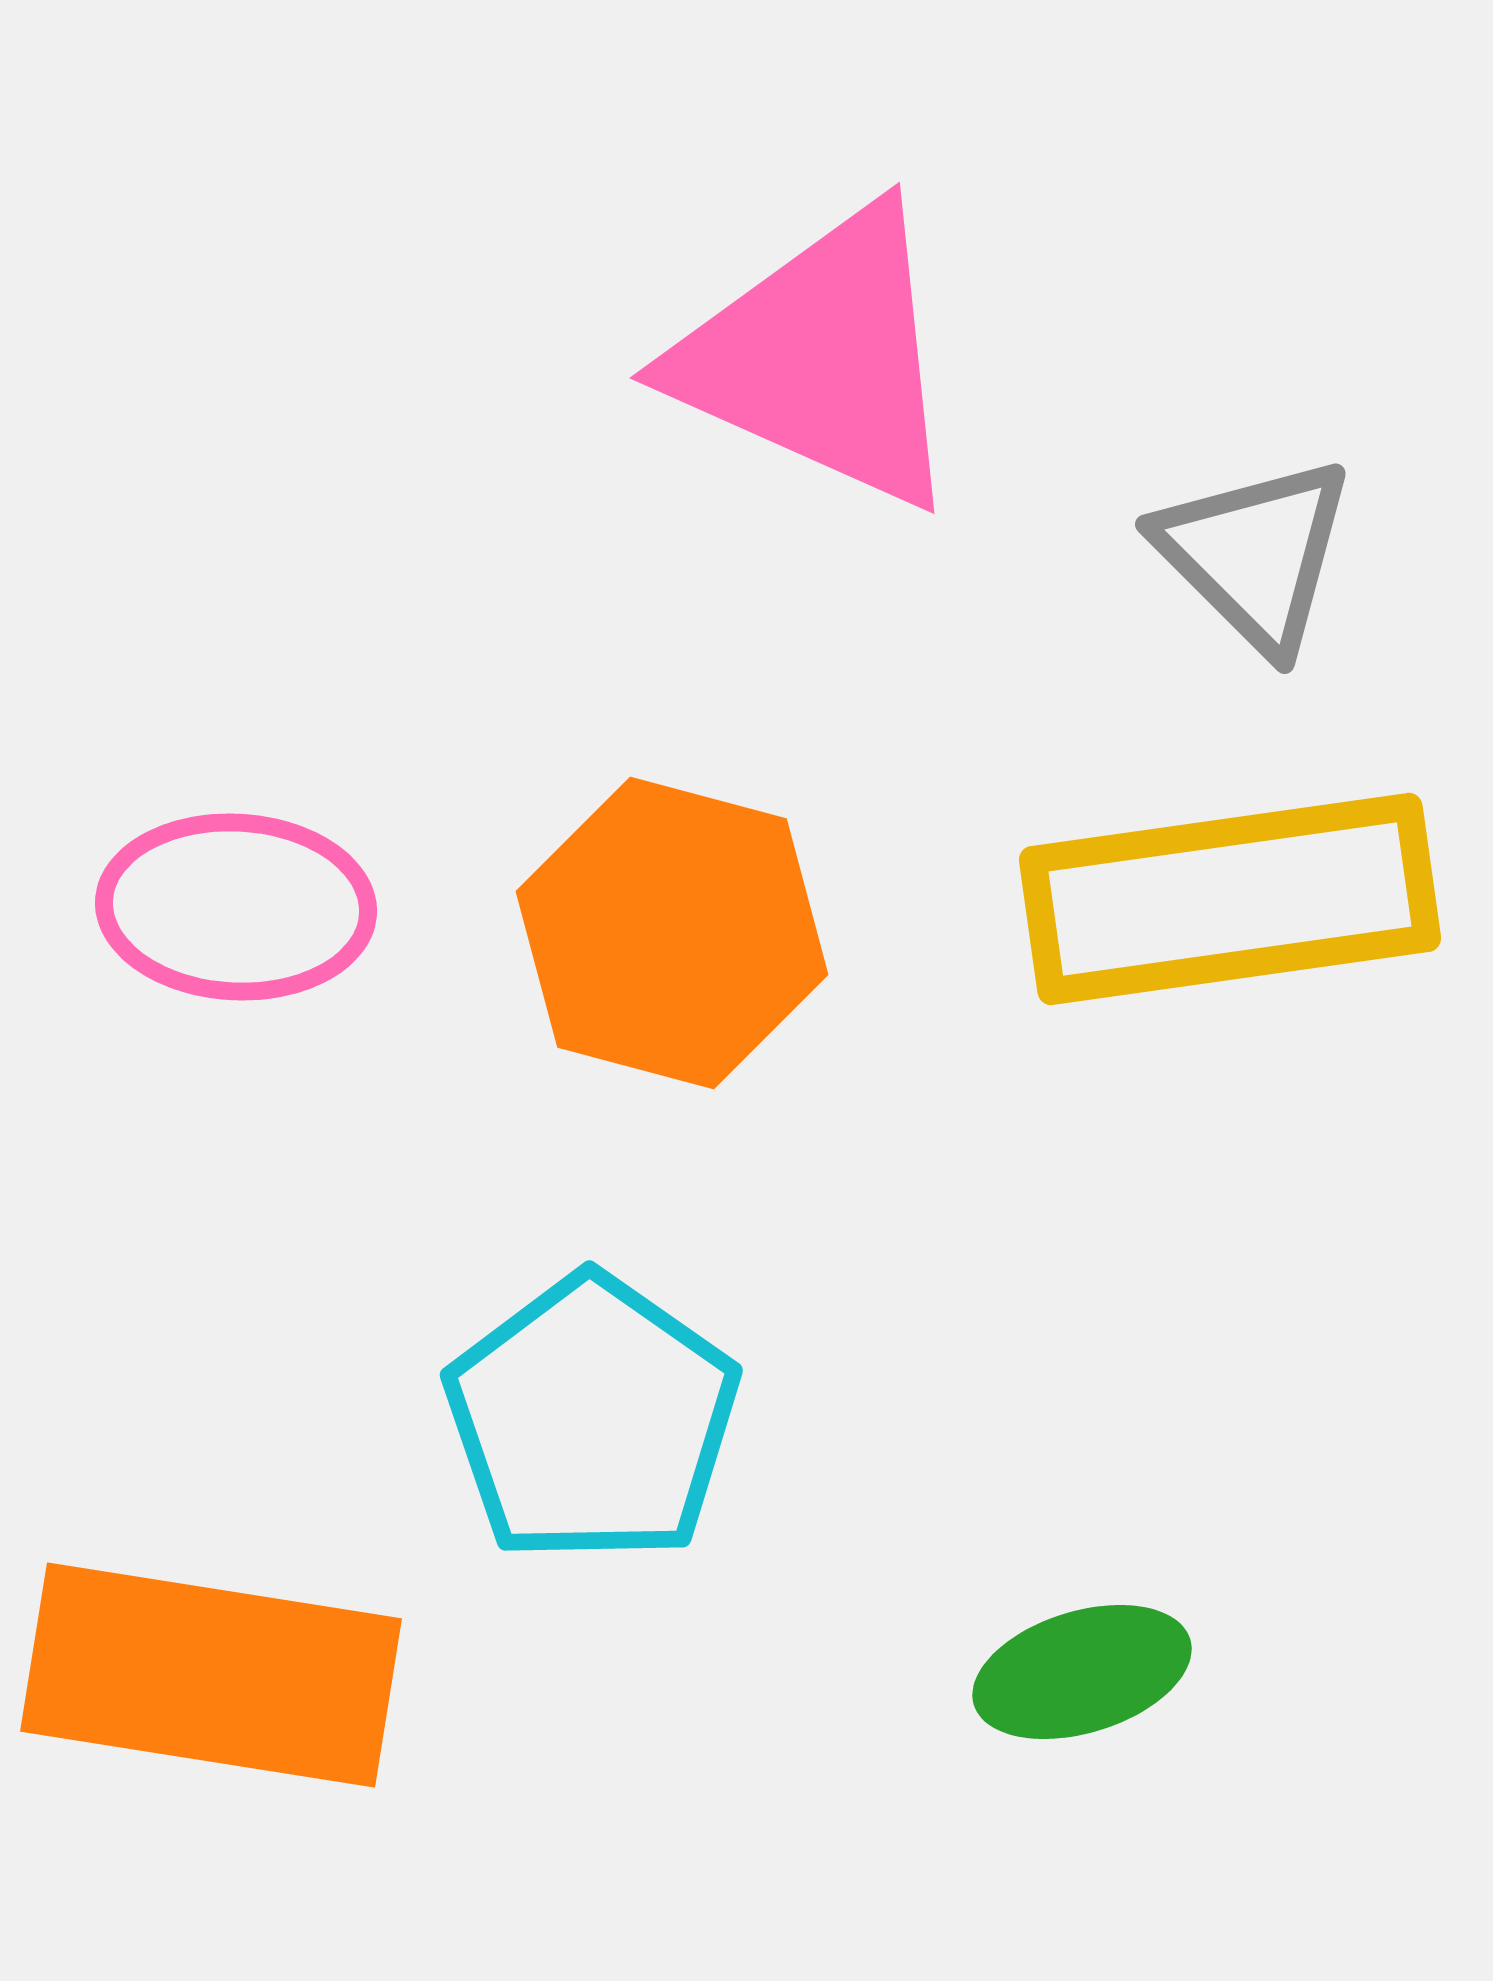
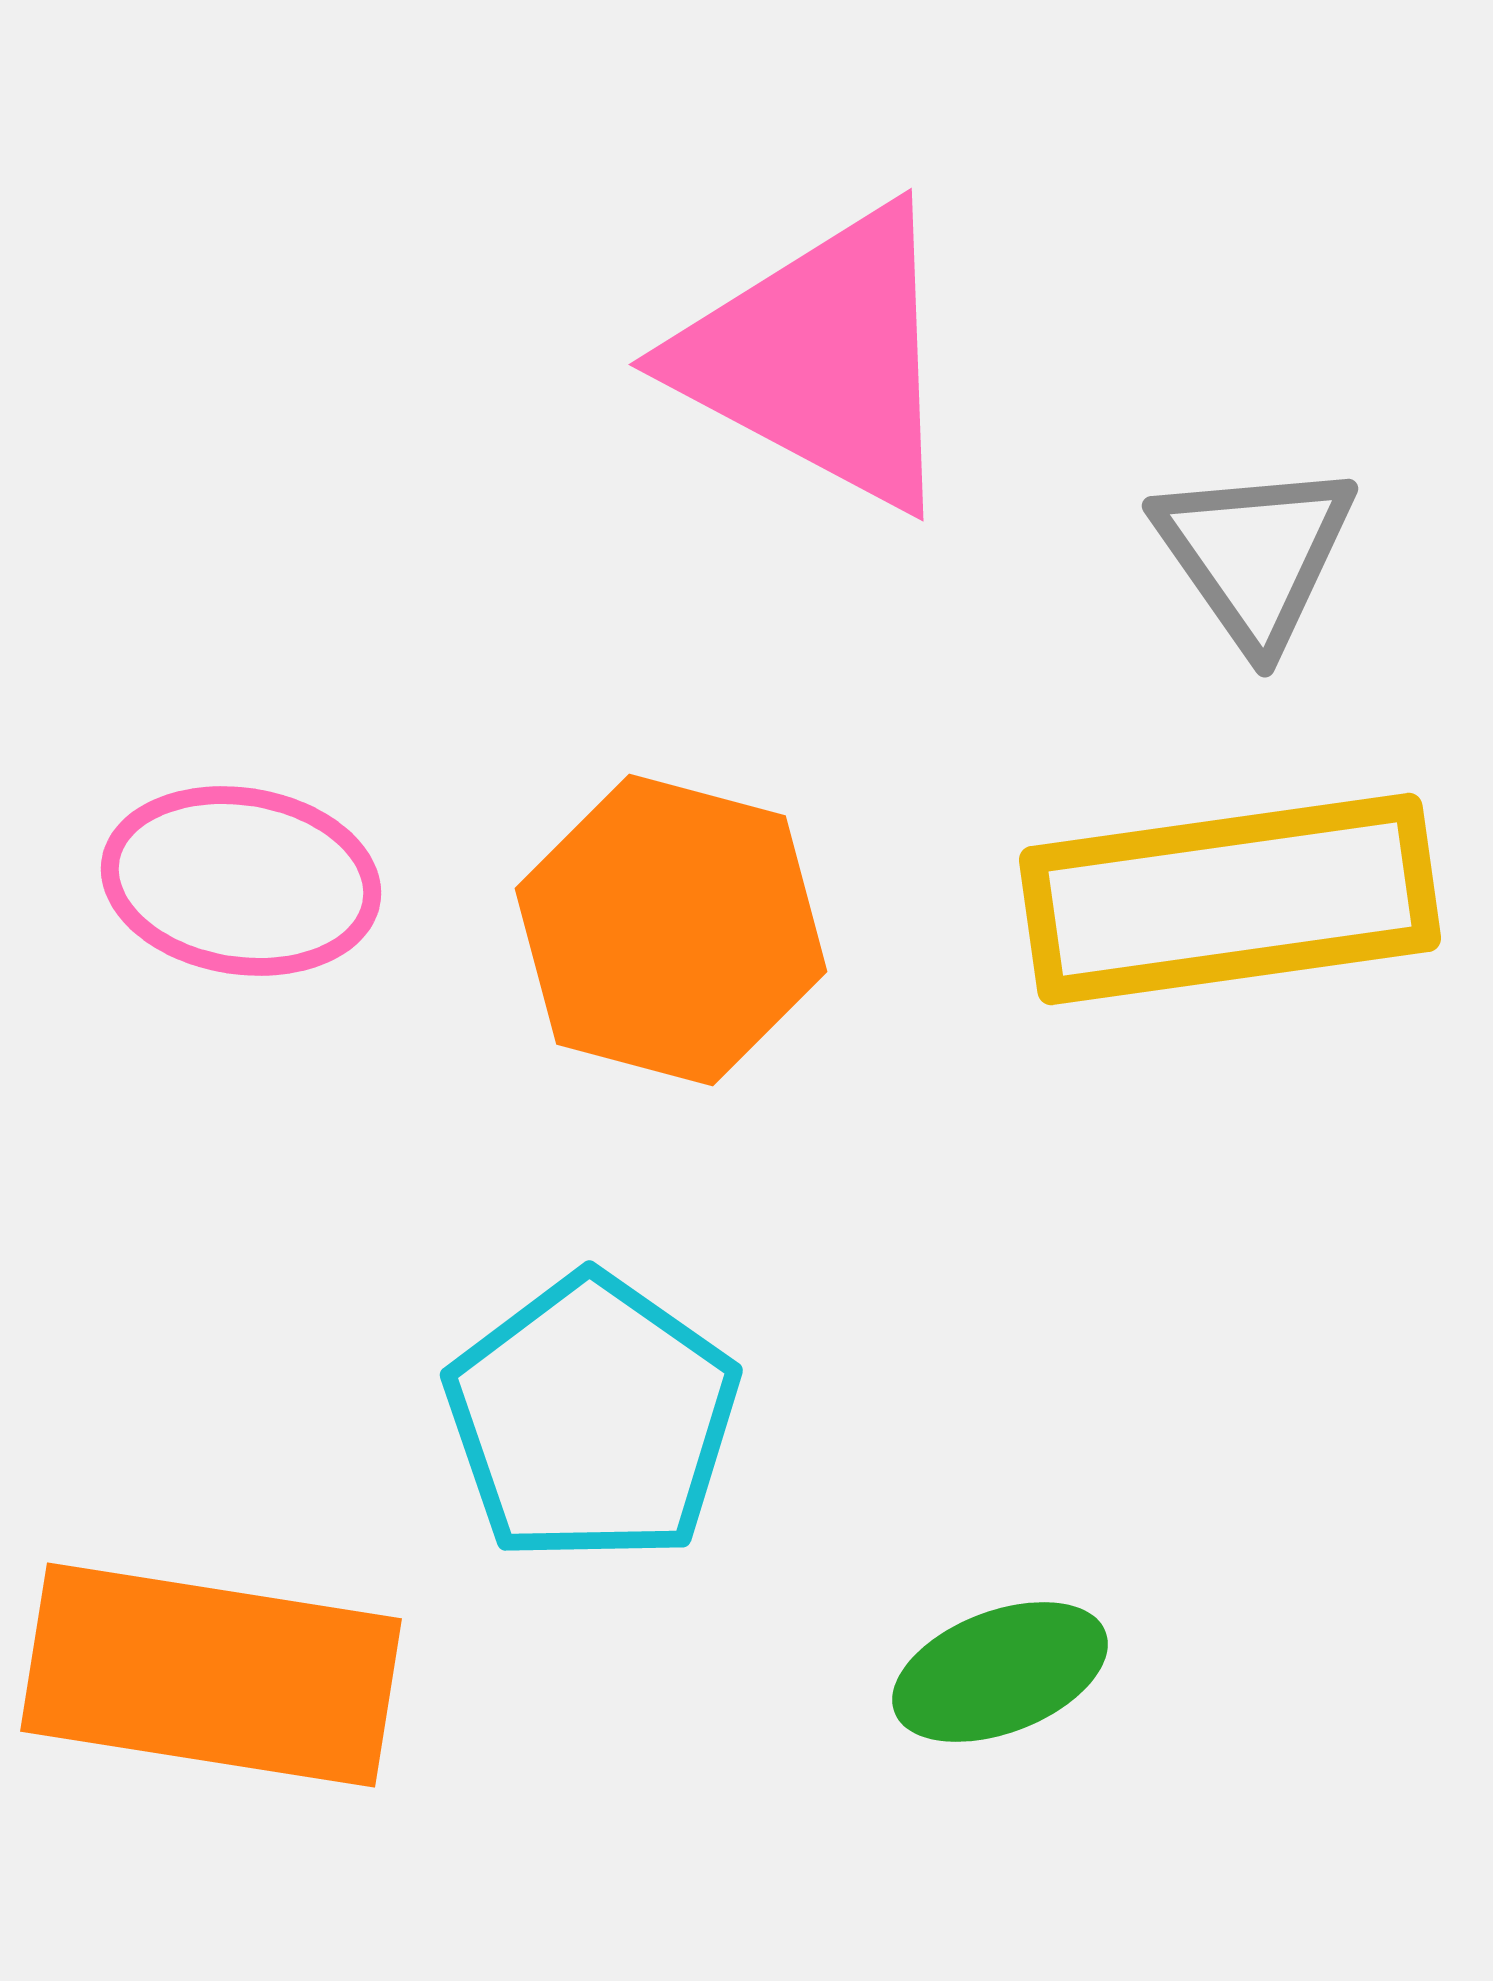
pink triangle: rotated 4 degrees clockwise
gray triangle: rotated 10 degrees clockwise
pink ellipse: moved 5 px right, 26 px up; rotated 6 degrees clockwise
orange hexagon: moved 1 px left, 3 px up
green ellipse: moved 82 px left; rotated 4 degrees counterclockwise
